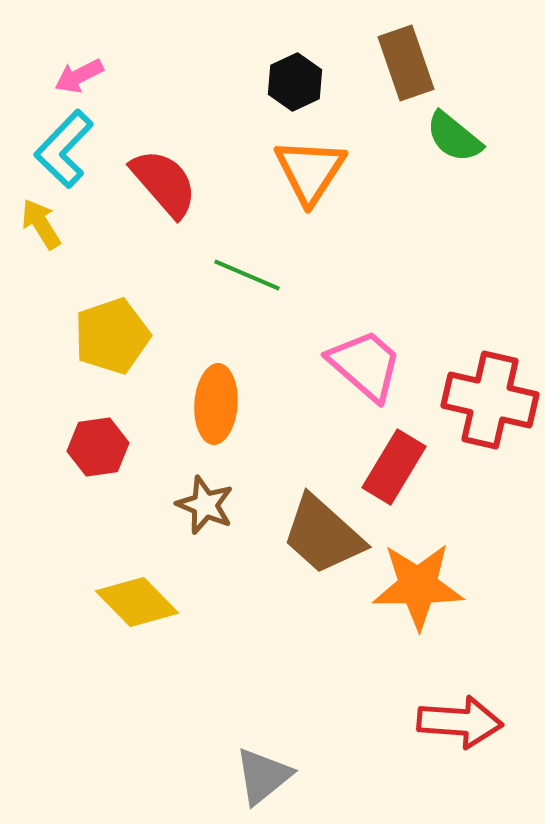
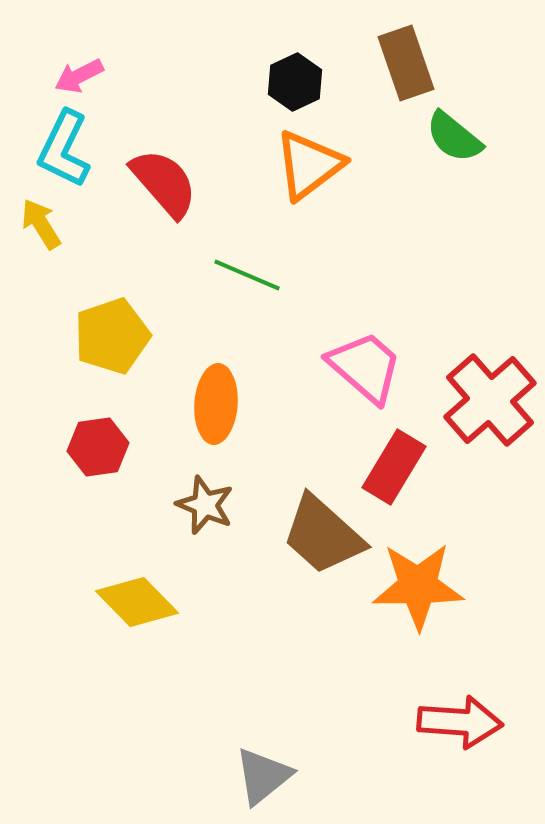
cyan L-shape: rotated 18 degrees counterclockwise
orange triangle: moved 1 px left, 6 px up; rotated 20 degrees clockwise
pink trapezoid: moved 2 px down
red cross: rotated 36 degrees clockwise
